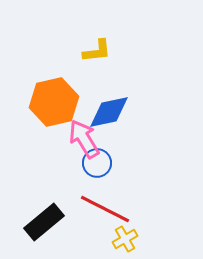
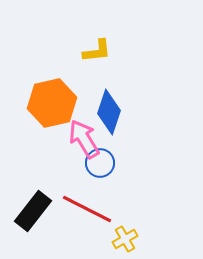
orange hexagon: moved 2 px left, 1 px down
blue diamond: rotated 60 degrees counterclockwise
blue circle: moved 3 px right
red line: moved 18 px left
black rectangle: moved 11 px left, 11 px up; rotated 12 degrees counterclockwise
